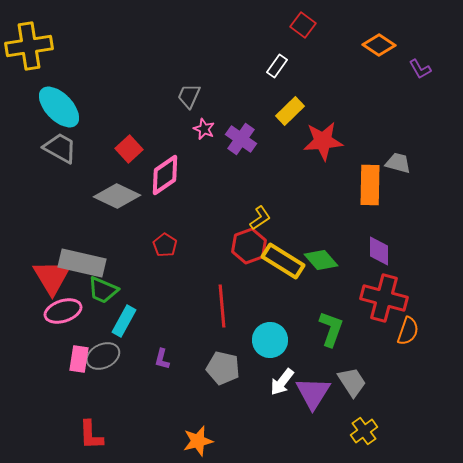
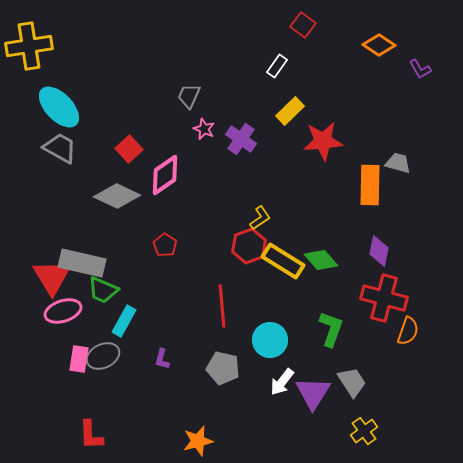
purple diamond at (379, 251): rotated 12 degrees clockwise
